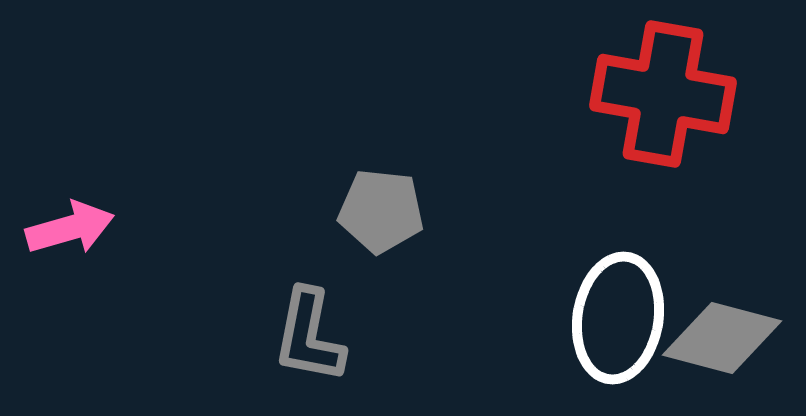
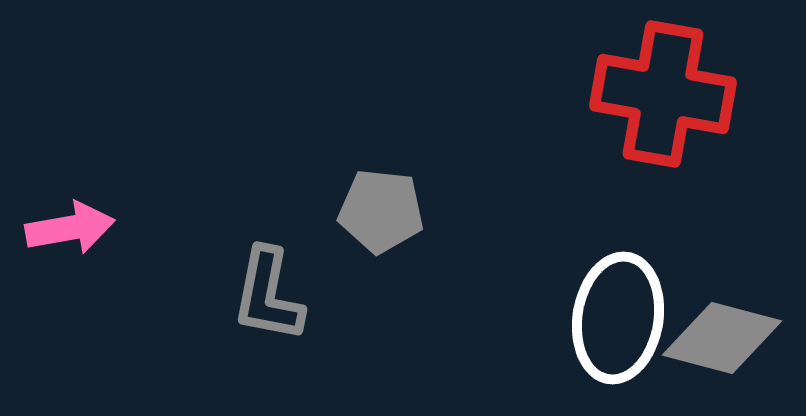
pink arrow: rotated 6 degrees clockwise
gray L-shape: moved 41 px left, 41 px up
